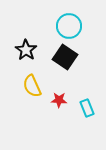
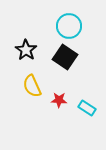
cyan rectangle: rotated 36 degrees counterclockwise
